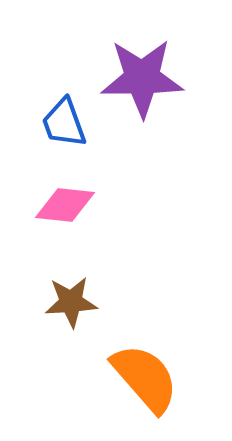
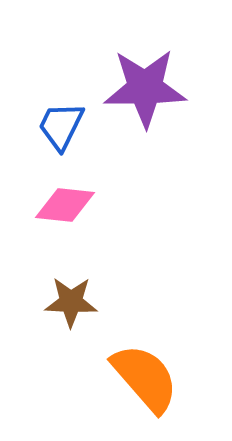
purple star: moved 3 px right, 10 px down
blue trapezoid: moved 3 px left, 3 px down; rotated 46 degrees clockwise
brown star: rotated 6 degrees clockwise
